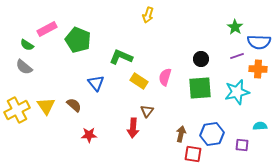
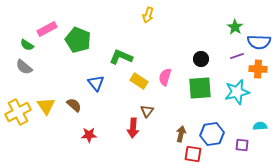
yellow cross: moved 1 px right, 2 px down
